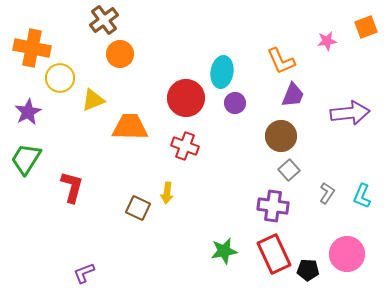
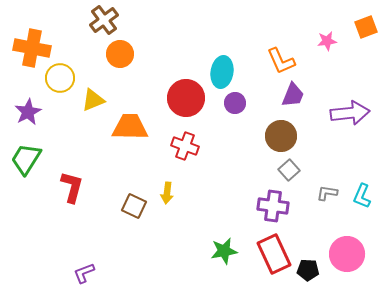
gray L-shape: rotated 115 degrees counterclockwise
brown square: moved 4 px left, 2 px up
